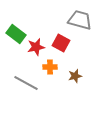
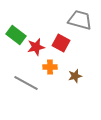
green rectangle: moved 1 px down
